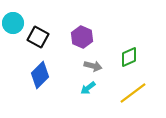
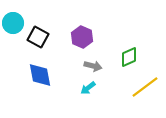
blue diamond: rotated 56 degrees counterclockwise
yellow line: moved 12 px right, 6 px up
